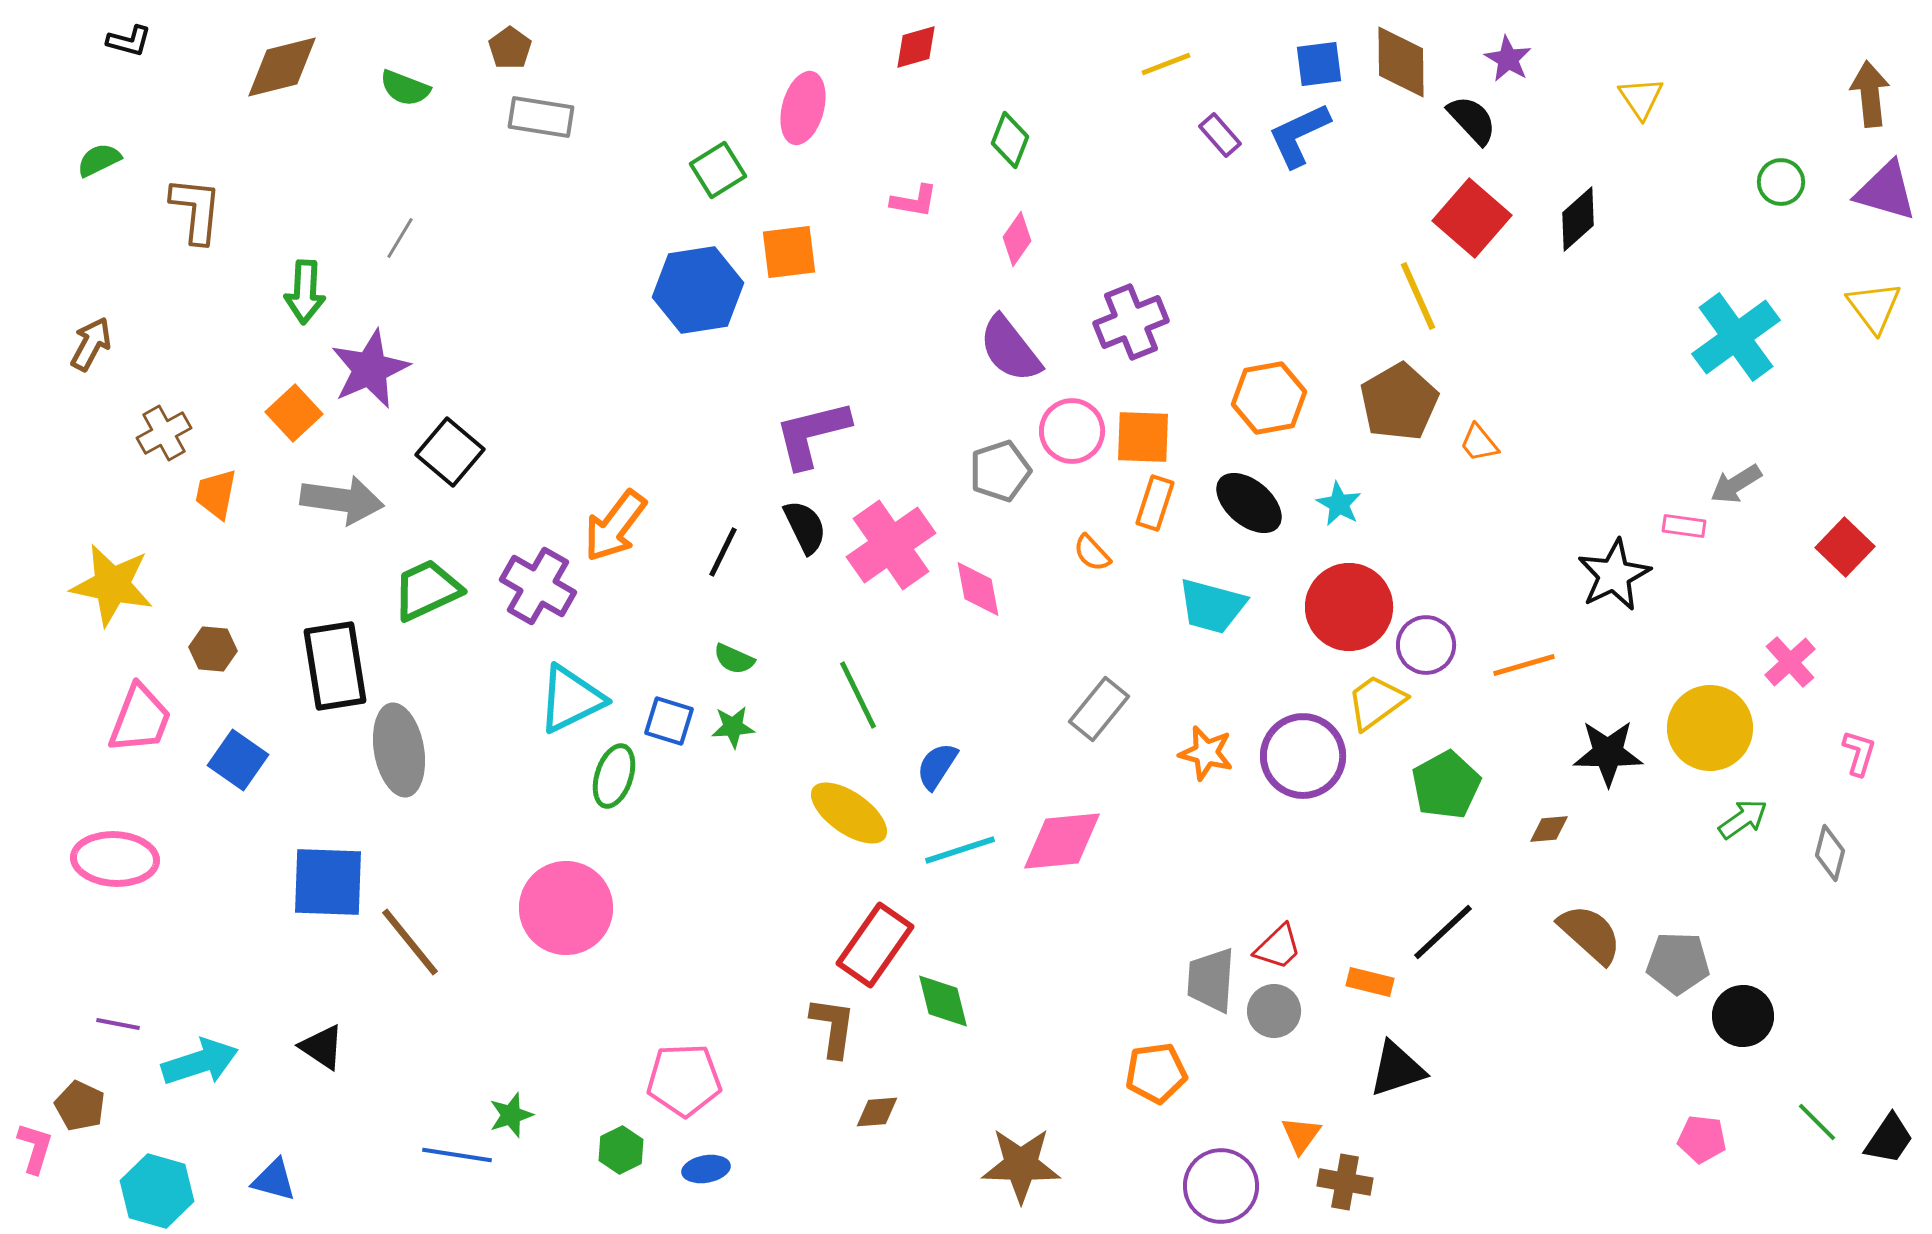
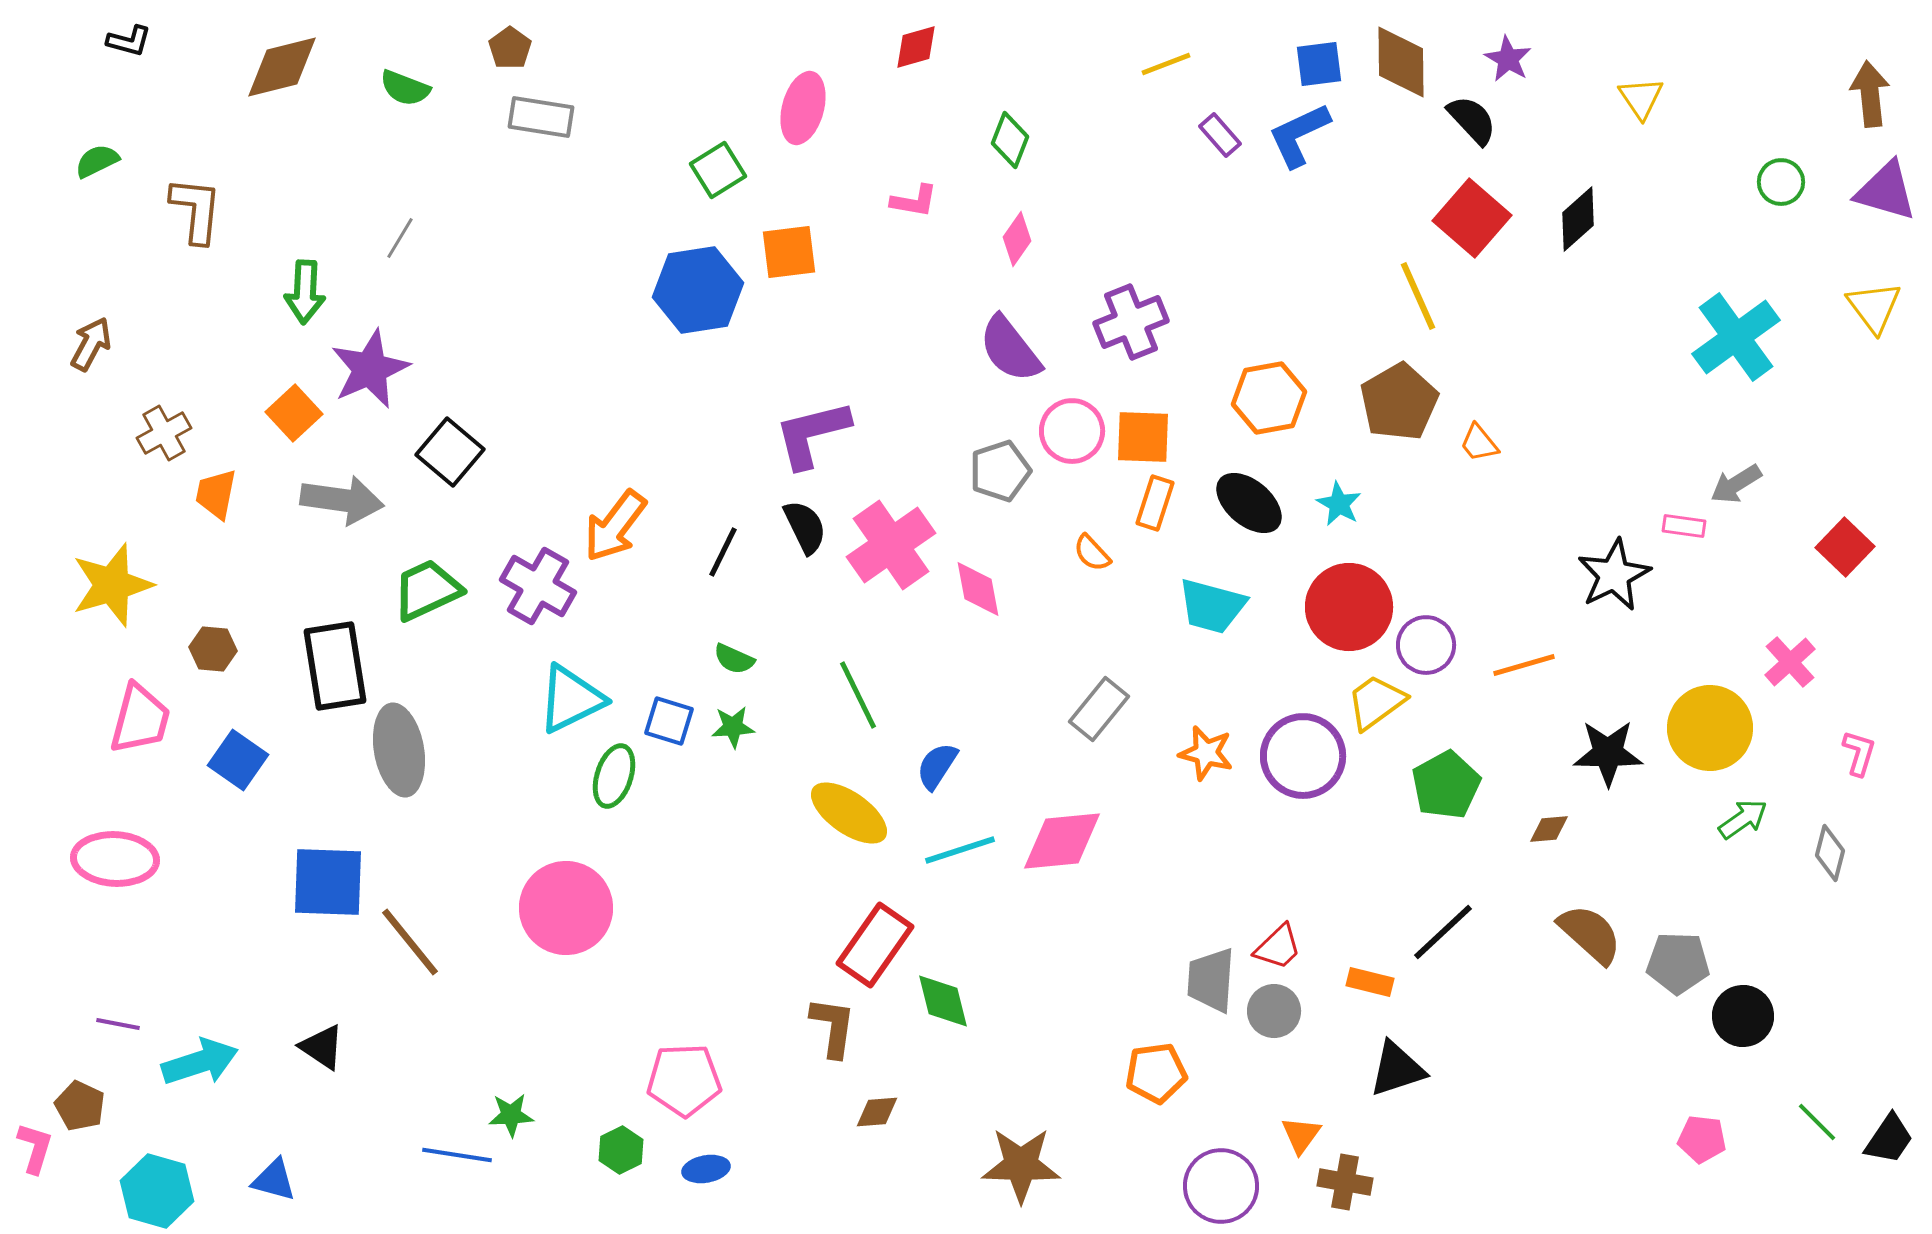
green semicircle at (99, 160): moved 2 px left, 1 px down
yellow star at (112, 585): rotated 28 degrees counterclockwise
pink trapezoid at (140, 719): rotated 6 degrees counterclockwise
green star at (511, 1115): rotated 15 degrees clockwise
